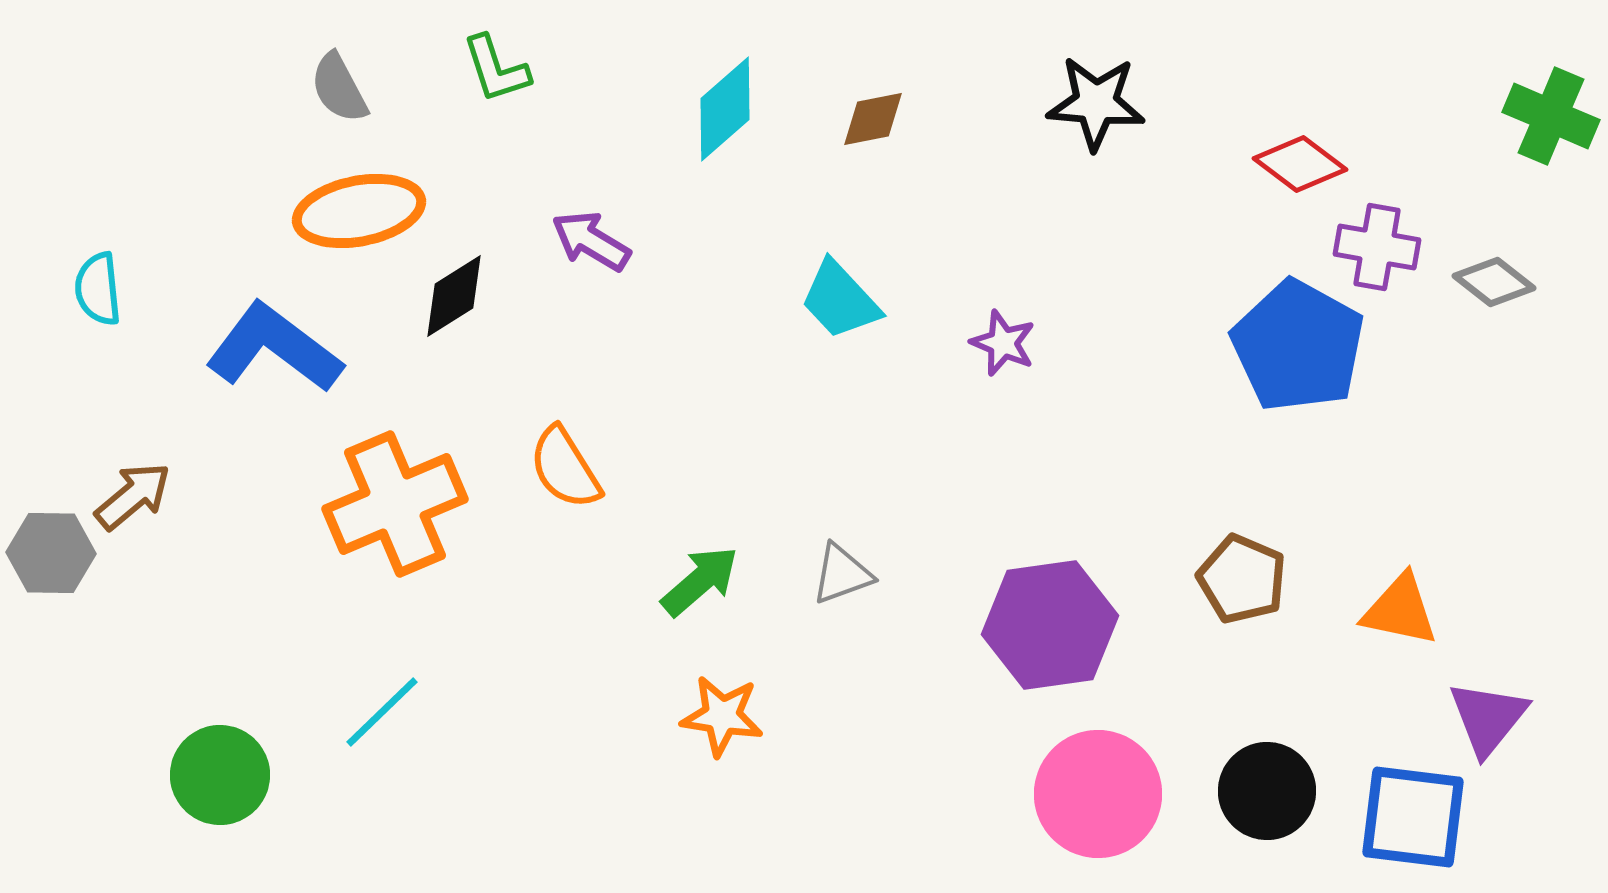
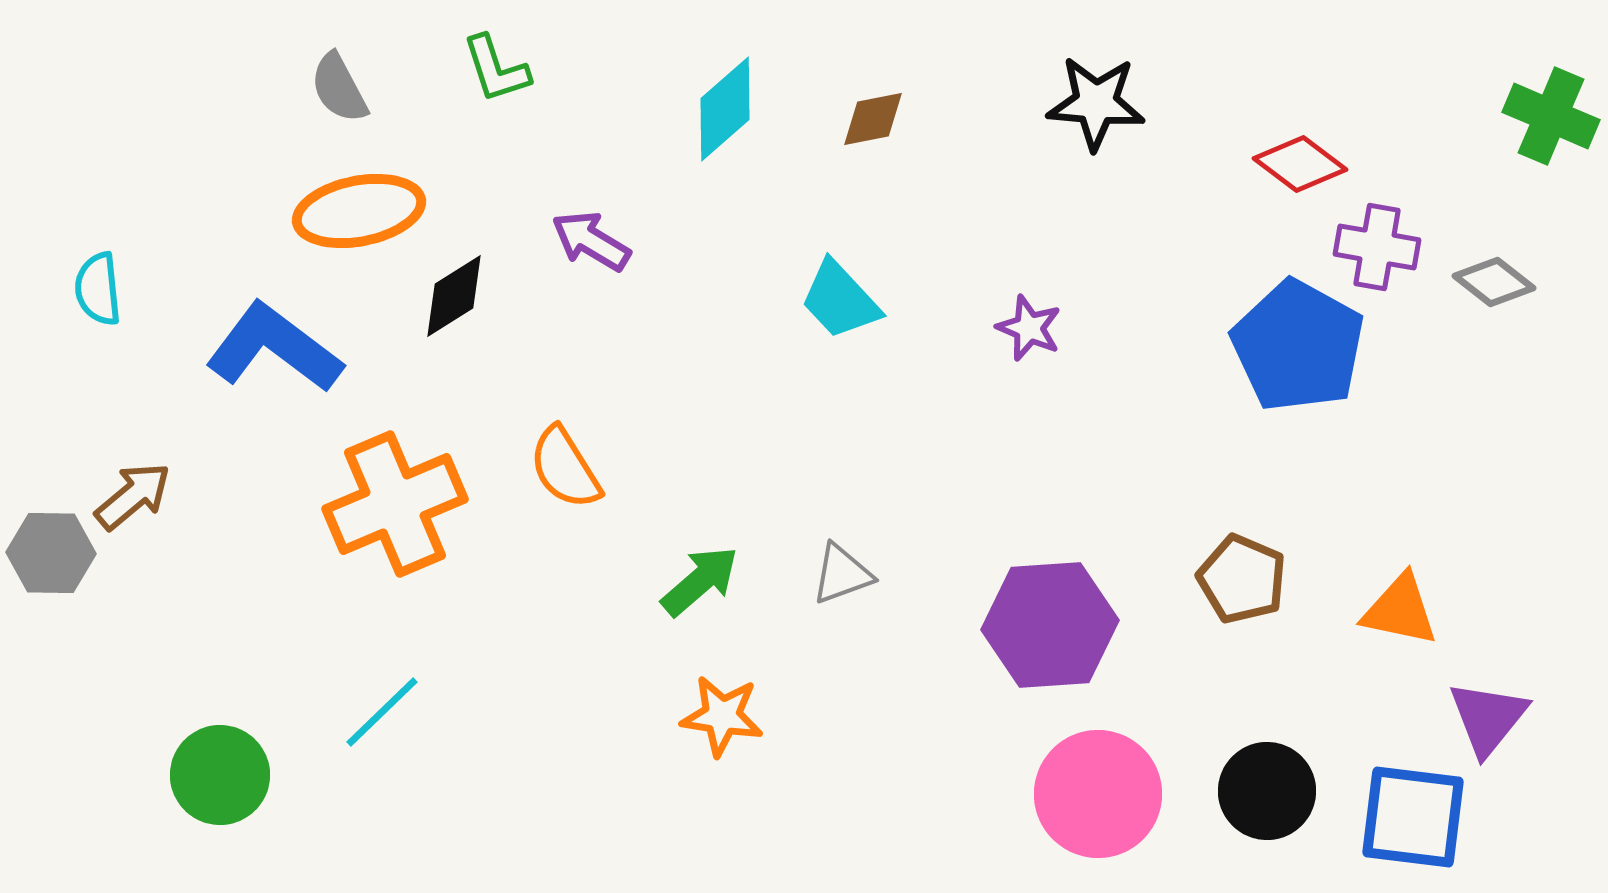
purple star: moved 26 px right, 15 px up
purple hexagon: rotated 4 degrees clockwise
